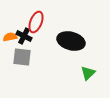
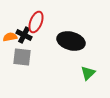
black cross: moved 1 px up
